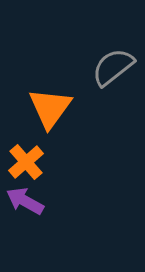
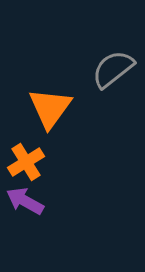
gray semicircle: moved 2 px down
orange cross: rotated 9 degrees clockwise
